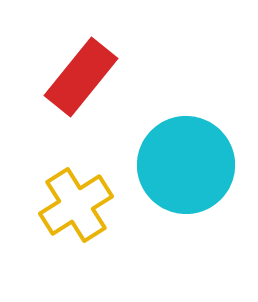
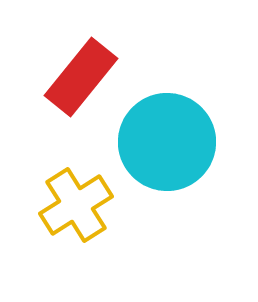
cyan circle: moved 19 px left, 23 px up
